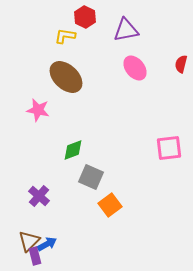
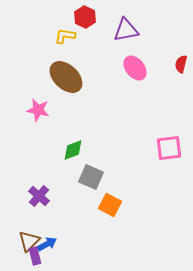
orange square: rotated 25 degrees counterclockwise
